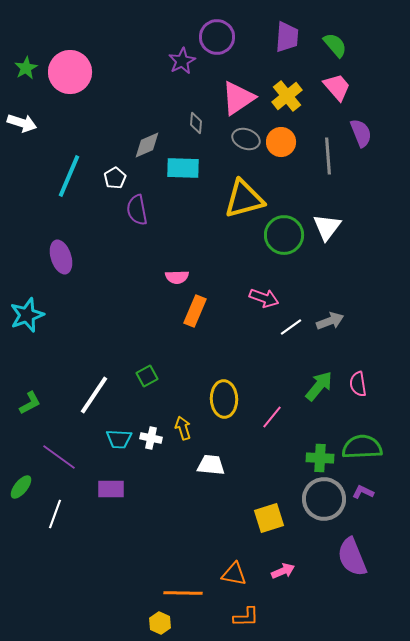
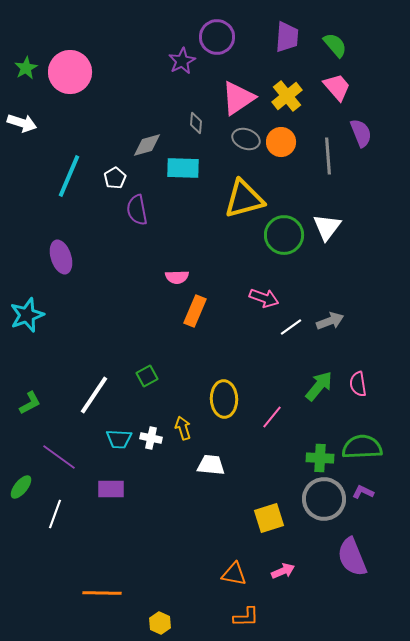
gray diamond at (147, 145): rotated 8 degrees clockwise
orange line at (183, 593): moved 81 px left
